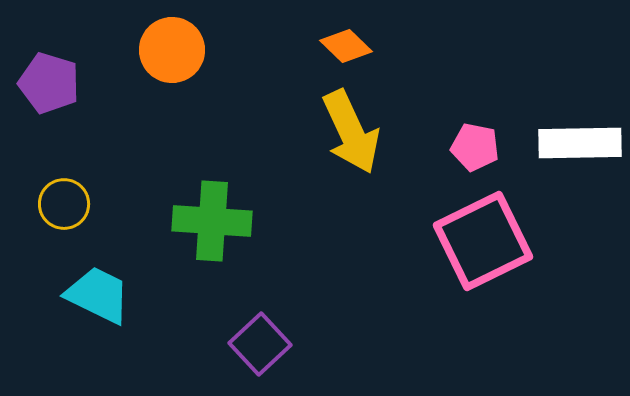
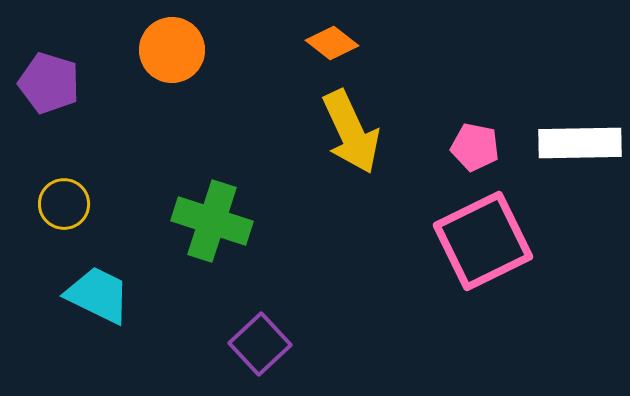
orange diamond: moved 14 px left, 3 px up; rotated 6 degrees counterclockwise
green cross: rotated 14 degrees clockwise
